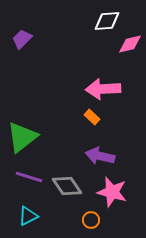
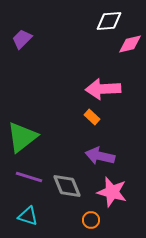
white diamond: moved 2 px right
gray diamond: rotated 12 degrees clockwise
cyan triangle: rotated 45 degrees clockwise
